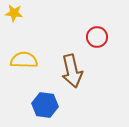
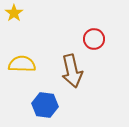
yellow star: rotated 30 degrees clockwise
red circle: moved 3 px left, 2 px down
yellow semicircle: moved 2 px left, 4 px down
